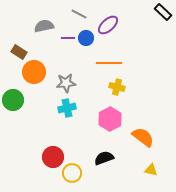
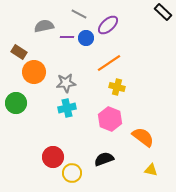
purple line: moved 1 px left, 1 px up
orange line: rotated 35 degrees counterclockwise
green circle: moved 3 px right, 3 px down
pink hexagon: rotated 10 degrees counterclockwise
black semicircle: moved 1 px down
